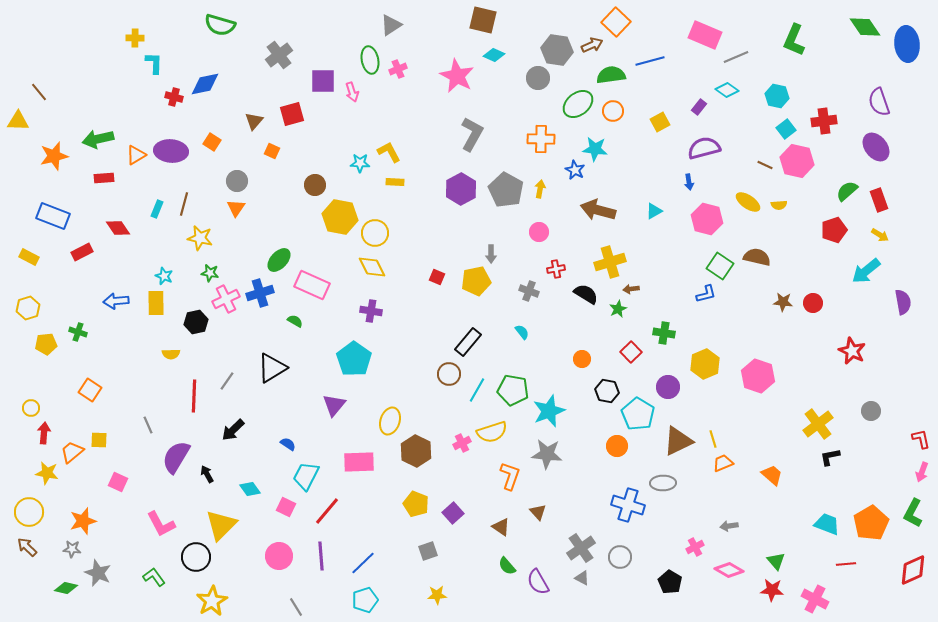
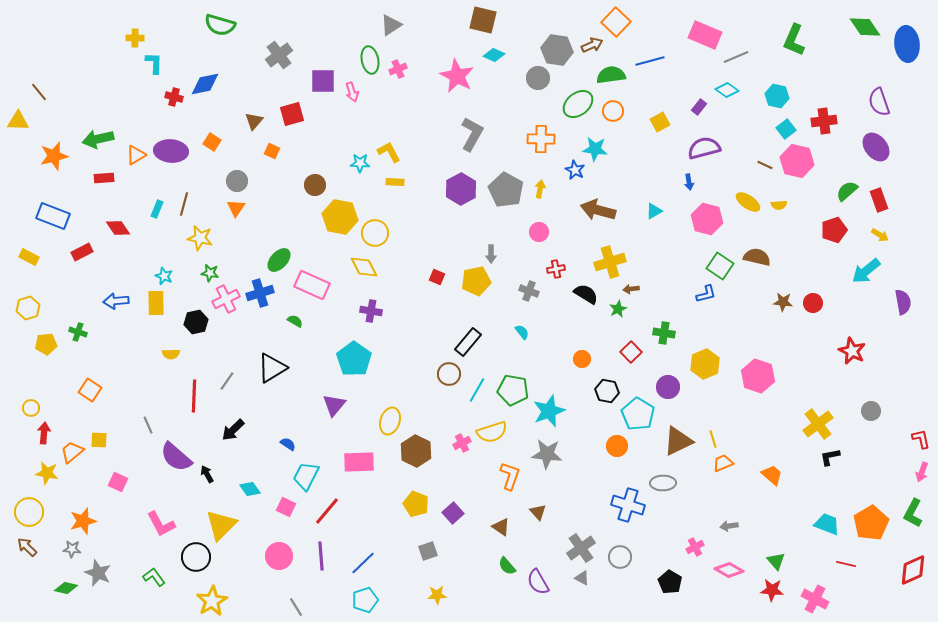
yellow diamond at (372, 267): moved 8 px left
purple semicircle at (176, 457): rotated 80 degrees counterclockwise
red line at (846, 564): rotated 18 degrees clockwise
